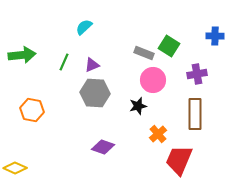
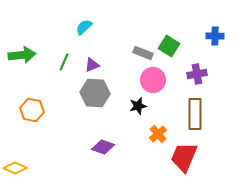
gray rectangle: moved 1 px left
red trapezoid: moved 5 px right, 3 px up
